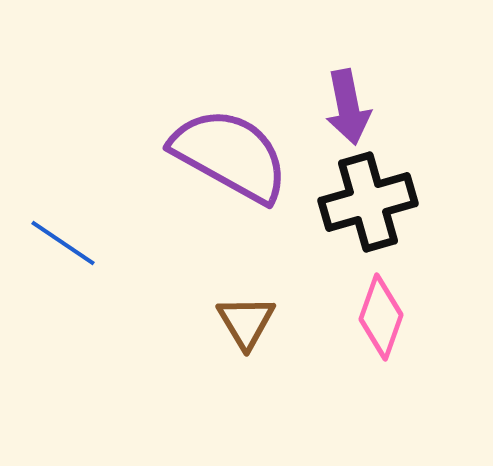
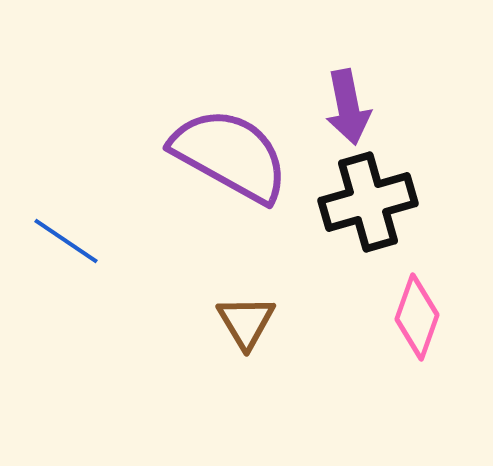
blue line: moved 3 px right, 2 px up
pink diamond: moved 36 px right
